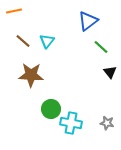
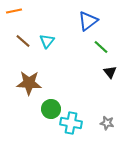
brown star: moved 2 px left, 8 px down
